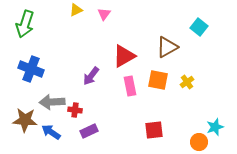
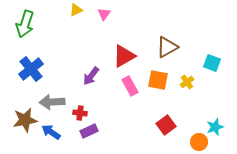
cyan square: moved 13 px right, 36 px down; rotated 18 degrees counterclockwise
blue cross: rotated 30 degrees clockwise
pink rectangle: rotated 18 degrees counterclockwise
red cross: moved 5 px right, 3 px down
brown star: rotated 15 degrees counterclockwise
red square: moved 12 px right, 5 px up; rotated 30 degrees counterclockwise
